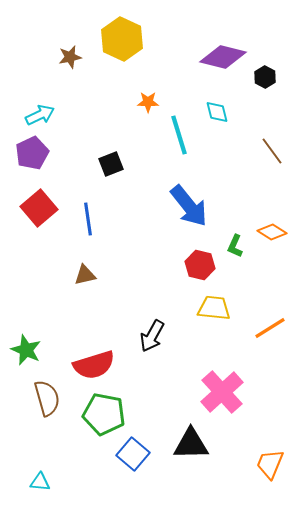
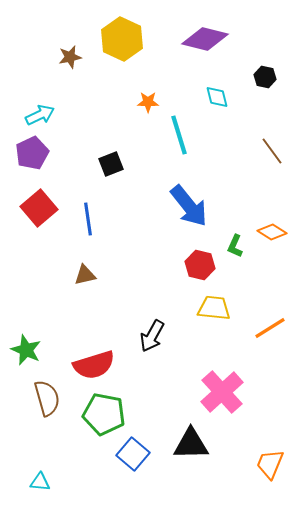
purple diamond: moved 18 px left, 18 px up
black hexagon: rotated 15 degrees counterclockwise
cyan diamond: moved 15 px up
